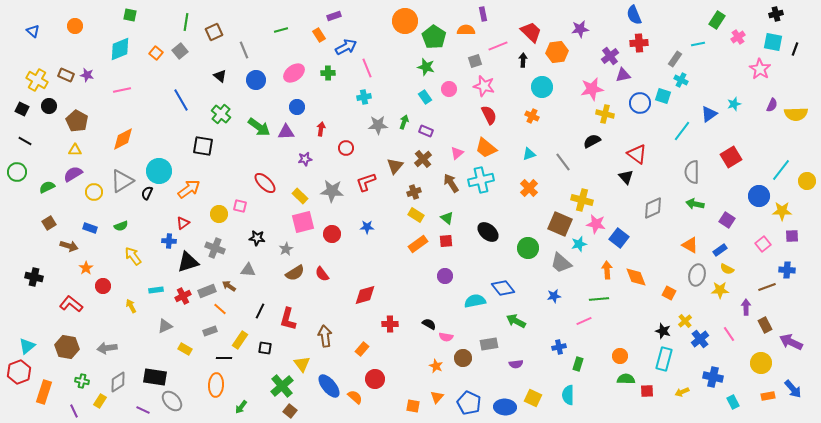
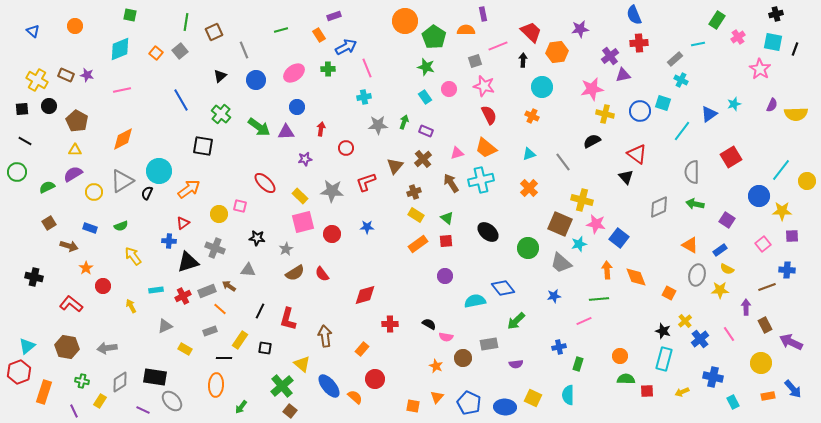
gray rectangle at (675, 59): rotated 14 degrees clockwise
green cross at (328, 73): moved 4 px up
black triangle at (220, 76): rotated 40 degrees clockwise
cyan square at (663, 96): moved 7 px down
blue circle at (640, 103): moved 8 px down
black square at (22, 109): rotated 32 degrees counterclockwise
pink triangle at (457, 153): rotated 24 degrees clockwise
gray diamond at (653, 208): moved 6 px right, 1 px up
green arrow at (516, 321): rotated 72 degrees counterclockwise
yellow triangle at (302, 364): rotated 12 degrees counterclockwise
gray diamond at (118, 382): moved 2 px right
